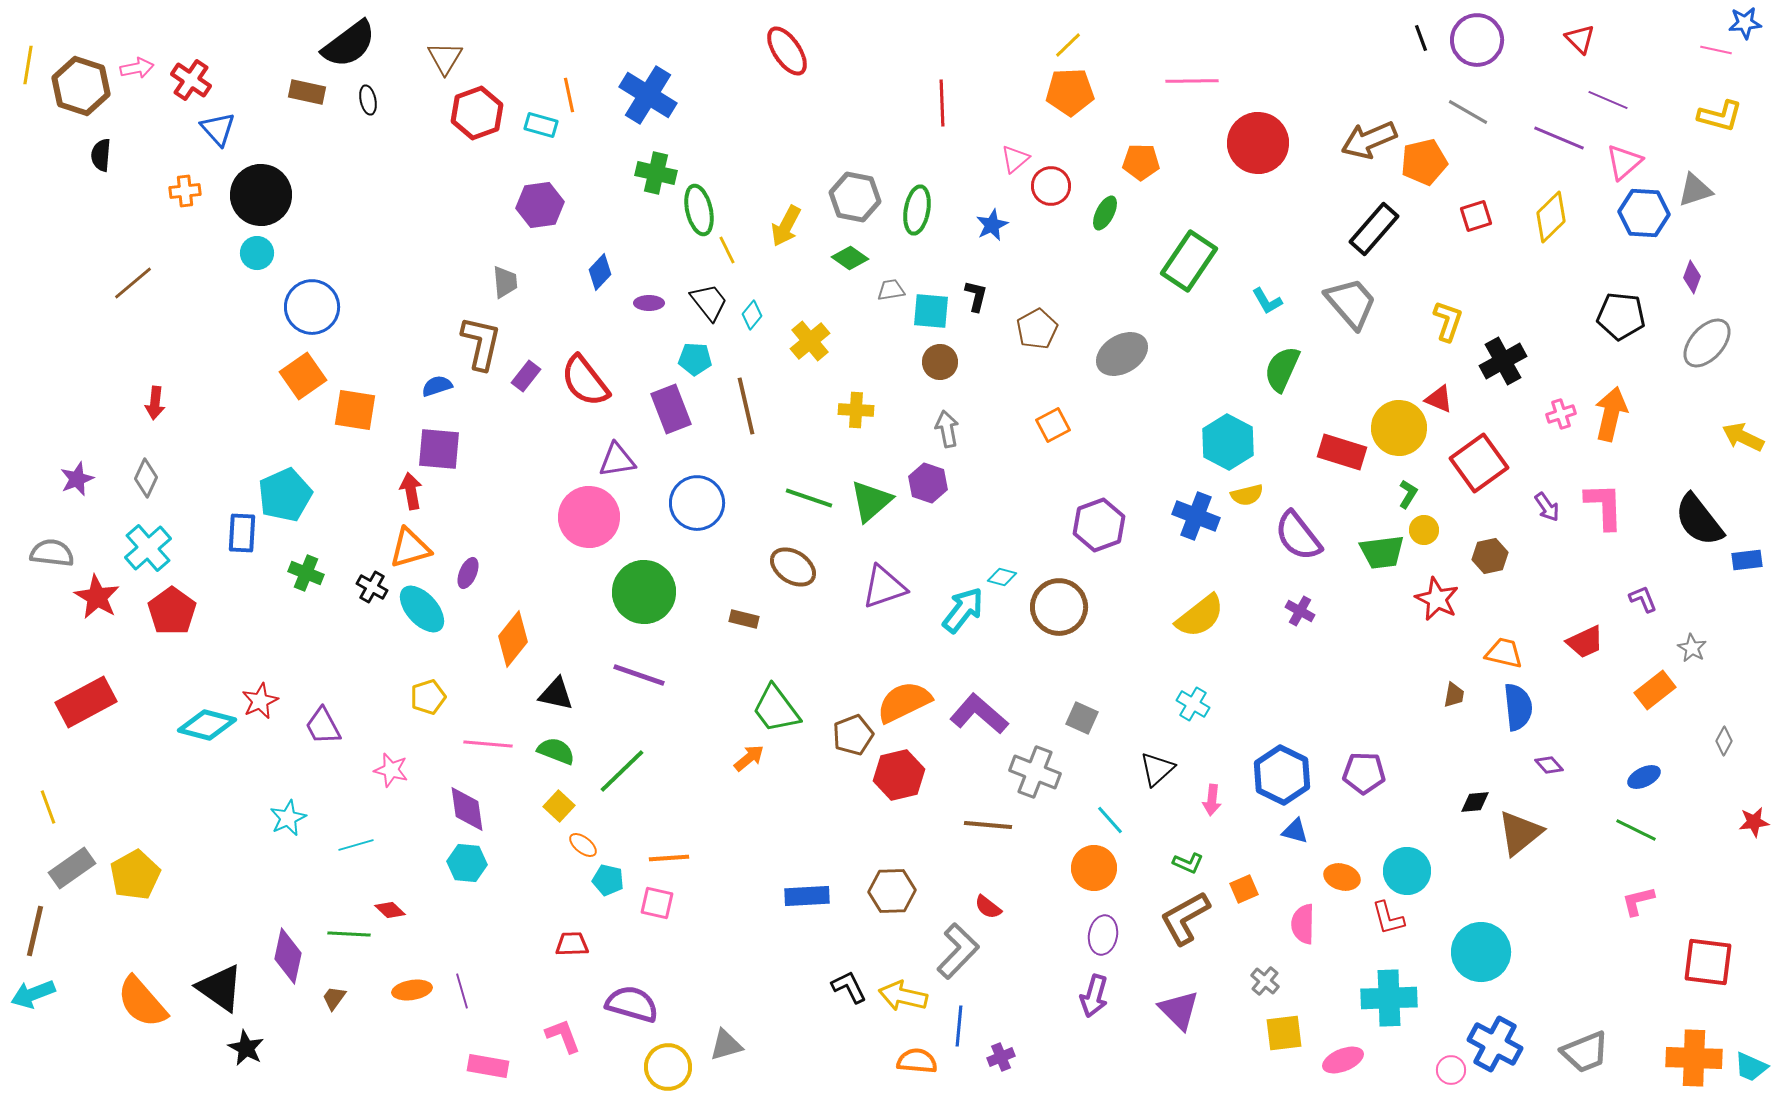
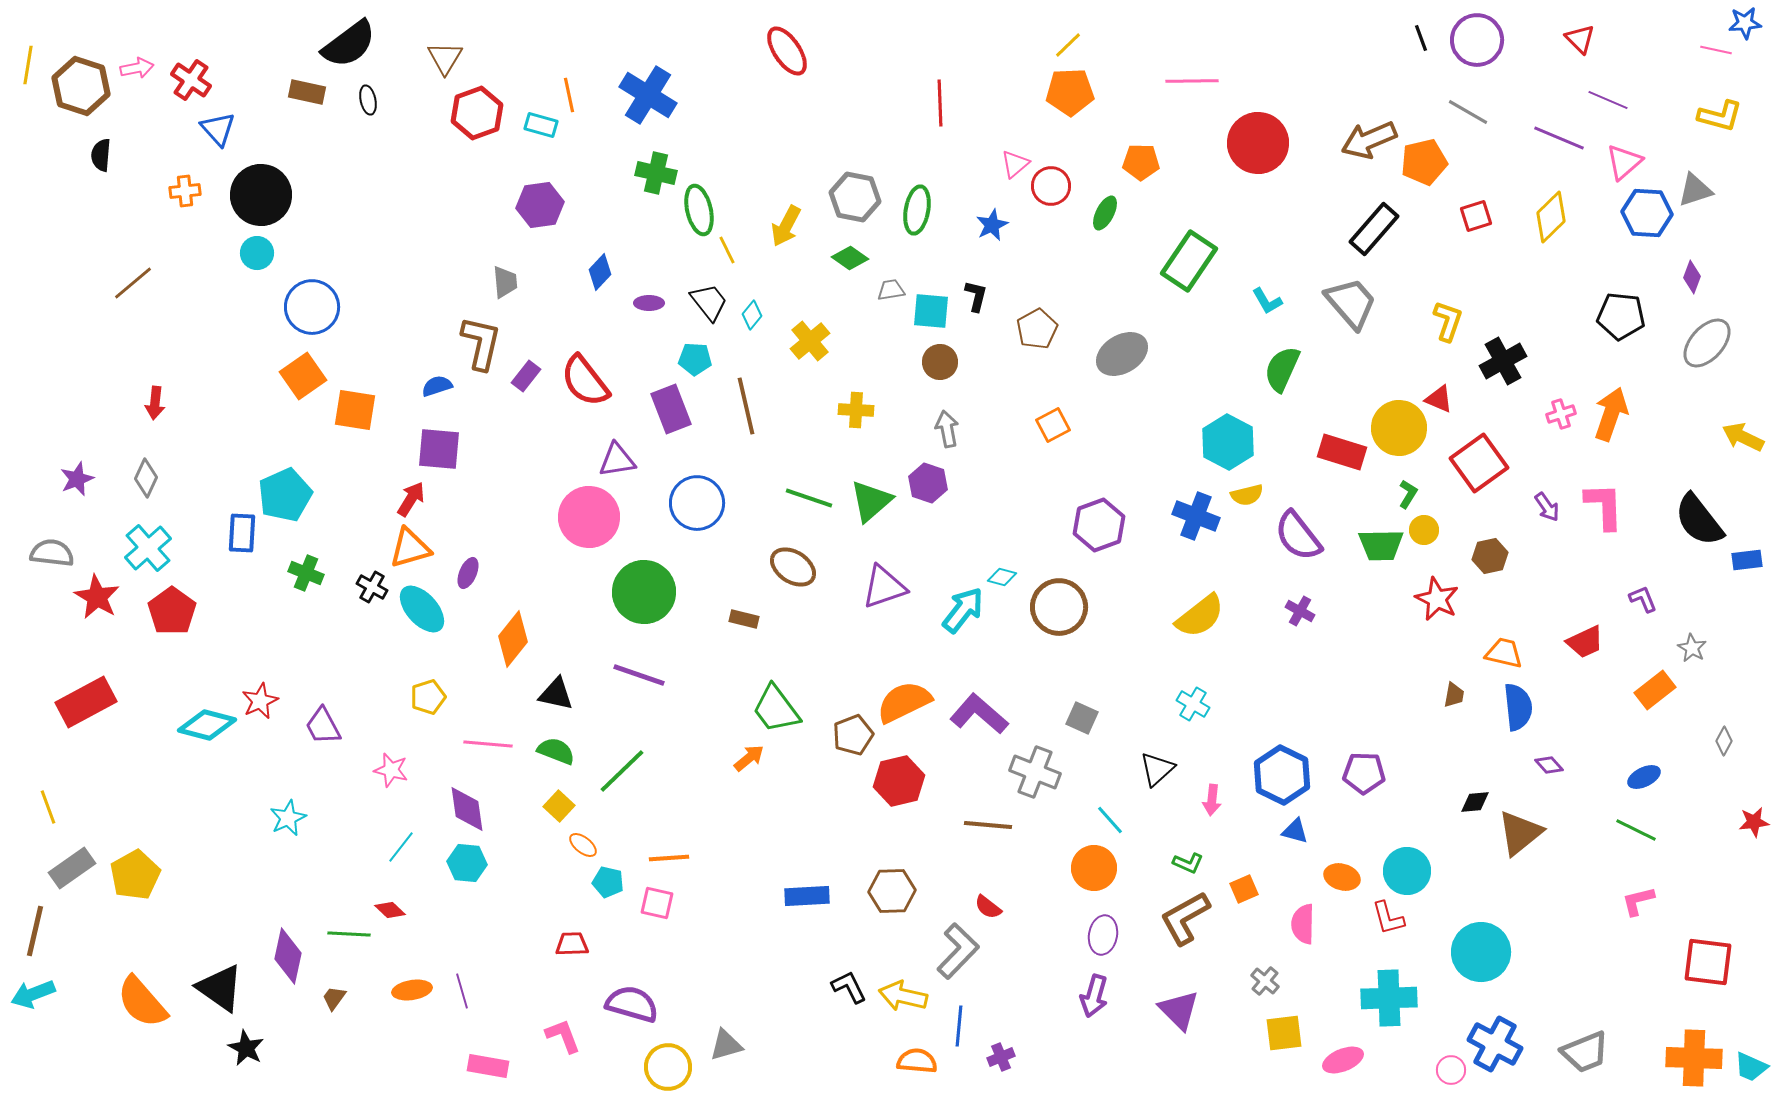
red line at (942, 103): moved 2 px left
pink triangle at (1015, 159): moved 5 px down
blue hexagon at (1644, 213): moved 3 px right
orange arrow at (1611, 414): rotated 6 degrees clockwise
red arrow at (411, 491): moved 8 px down; rotated 42 degrees clockwise
green trapezoid at (1382, 552): moved 1 px left, 7 px up; rotated 6 degrees clockwise
red hexagon at (899, 775): moved 6 px down
cyan line at (356, 845): moved 45 px right, 2 px down; rotated 36 degrees counterclockwise
cyan pentagon at (608, 880): moved 2 px down
